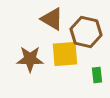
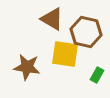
yellow square: rotated 12 degrees clockwise
brown star: moved 3 px left, 8 px down; rotated 8 degrees clockwise
green rectangle: rotated 35 degrees clockwise
